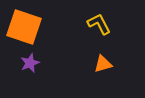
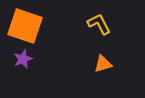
orange square: moved 1 px right, 1 px up
purple star: moved 7 px left, 4 px up
